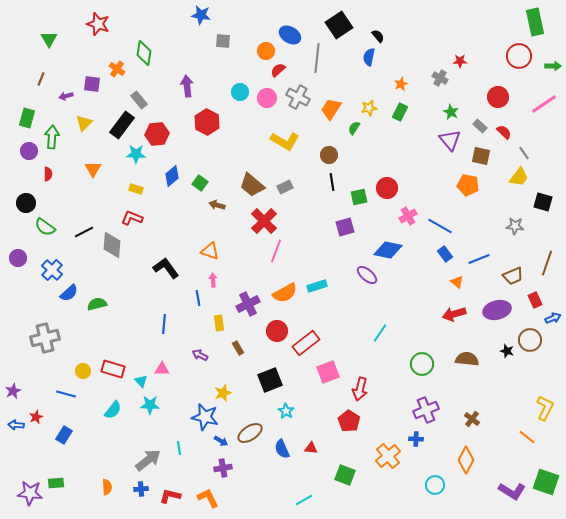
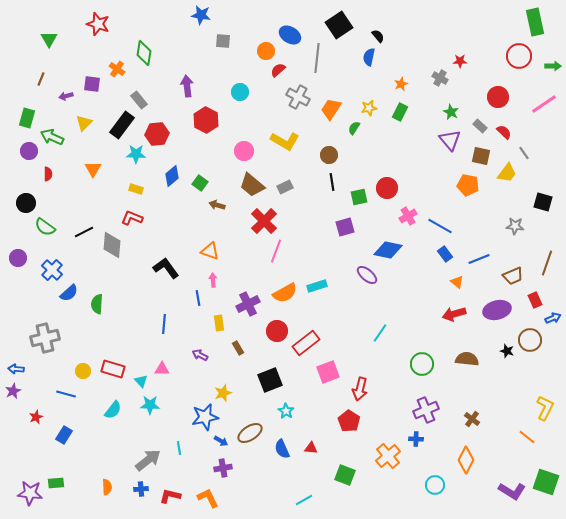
pink circle at (267, 98): moved 23 px left, 53 px down
red hexagon at (207, 122): moved 1 px left, 2 px up
green arrow at (52, 137): rotated 70 degrees counterclockwise
yellow trapezoid at (519, 177): moved 12 px left, 4 px up
green semicircle at (97, 304): rotated 72 degrees counterclockwise
blue star at (205, 417): rotated 24 degrees counterclockwise
blue arrow at (16, 425): moved 56 px up
